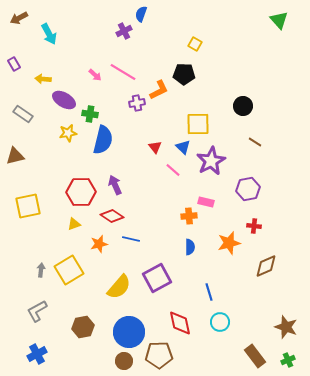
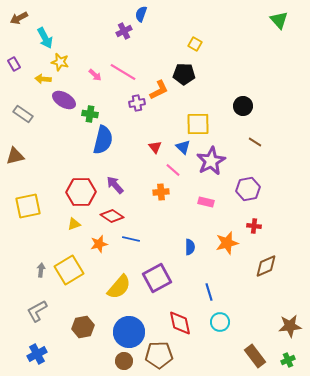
cyan arrow at (49, 34): moved 4 px left, 4 px down
yellow star at (68, 133): moved 8 px left, 71 px up; rotated 24 degrees clockwise
purple arrow at (115, 185): rotated 18 degrees counterclockwise
orange cross at (189, 216): moved 28 px left, 24 px up
orange star at (229, 243): moved 2 px left
brown star at (286, 327): moved 4 px right, 1 px up; rotated 25 degrees counterclockwise
